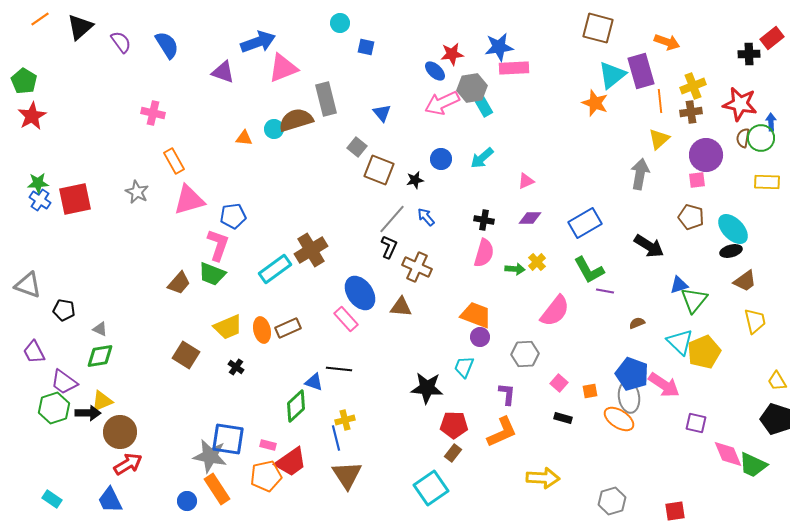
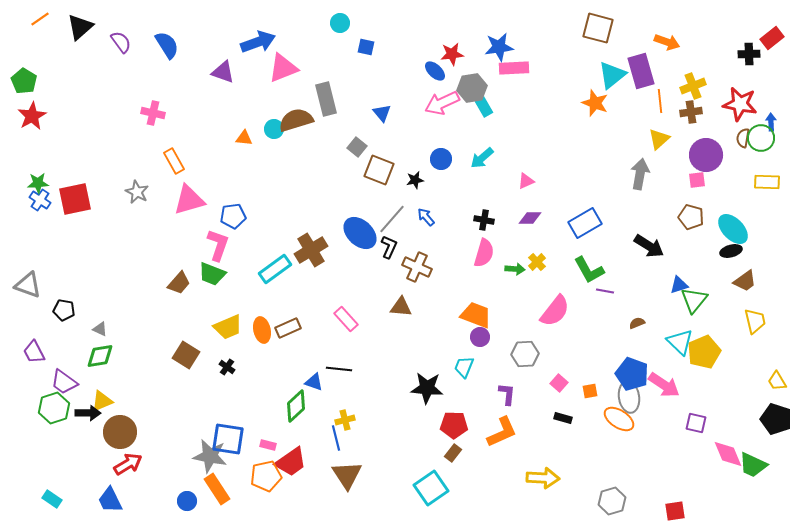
blue ellipse at (360, 293): moved 60 px up; rotated 12 degrees counterclockwise
black cross at (236, 367): moved 9 px left
